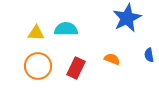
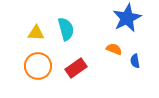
cyan semicircle: rotated 75 degrees clockwise
blue semicircle: moved 14 px left, 6 px down
orange semicircle: moved 2 px right, 10 px up
red rectangle: rotated 30 degrees clockwise
